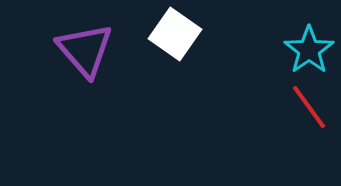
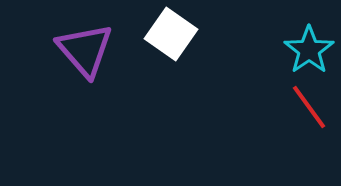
white square: moved 4 px left
